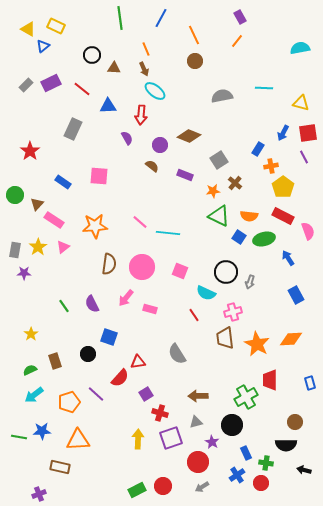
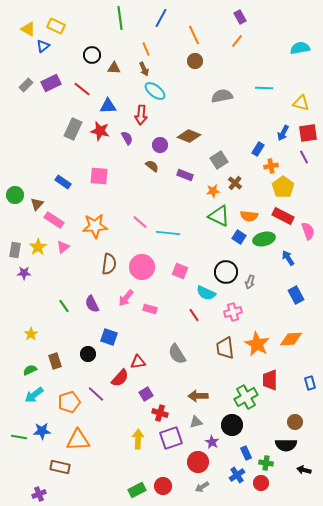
red star at (30, 151): moved 70 px right, 20 px up; rotated 24 degrees counterclockwise
brown trapezoid at (225, 338): moved 10 px down
